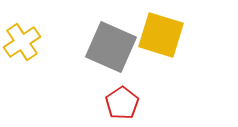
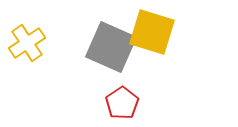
yellow square: moved 9 px left, 3 px up
yellow cross: moved 5 px right, 1 px down
